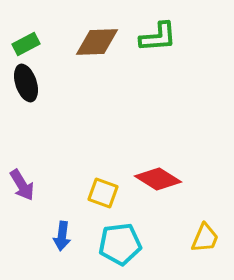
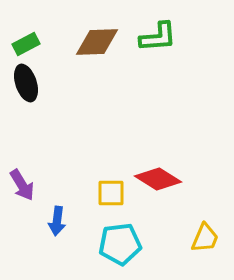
yellow square: moved 8 px right; rotated 20 degrees counterclockwise
blue arrow: moved 5 px left, 15 px up
